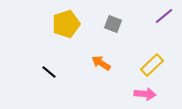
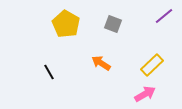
yellow pentagon: rotated 24 degrees counterclockwise
black line: rotated 21 degrees clockwise
pink arrow: rotated 35 degrees counterclockwise
